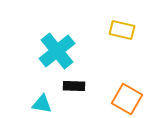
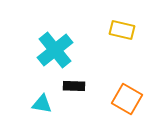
cyan cross: moved 2 px left, 1 px up
